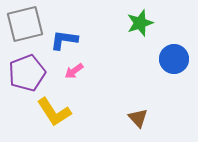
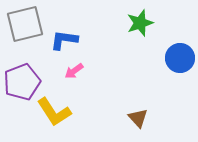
blue circle: moved 6 px right, 1 px up
purple pentagon: moved 5 px left, 9 px down
